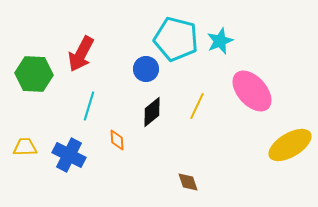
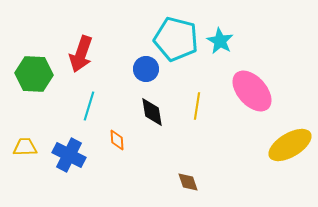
cyan star: rotated 20 degrees counterclockwise
red arrow: rotated 9 degrees counterclockwise
yellow line: rotated 16 degrees counterclockwise
black diamond: rotated 60 degrees counterclockwise
